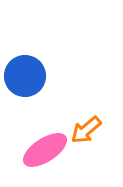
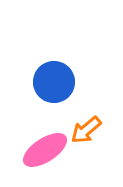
blue circle: moved 29 px right, 6 px down
